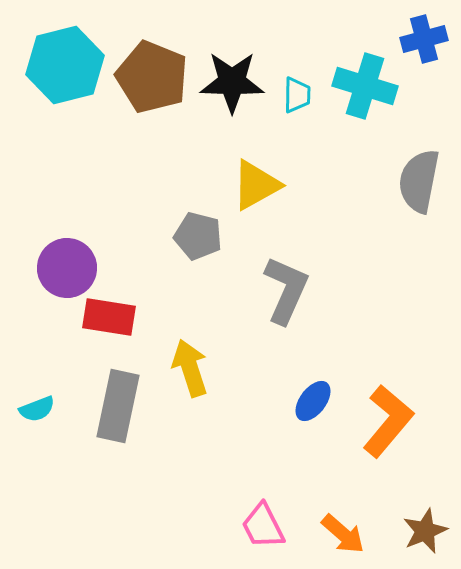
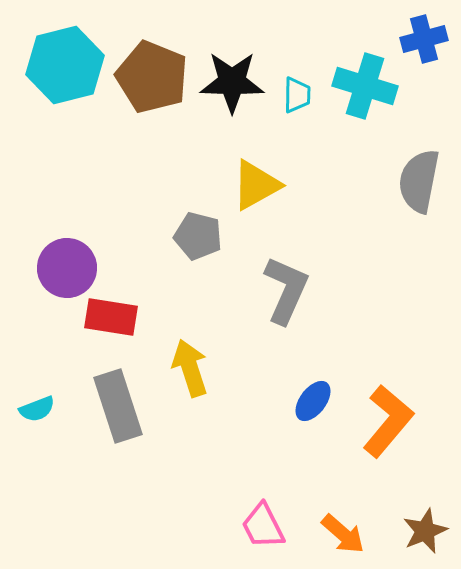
red rectangle: moved 2 px right
gray rectangle: rotated 30 degrees counterclockwise
